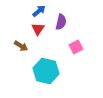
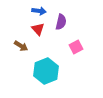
blue arrow: rotated 48 degrees clockwise
red triangle: rotated 16 degrees counterclockwise
cyan hexagon: rotated 25 degrees clockwise
